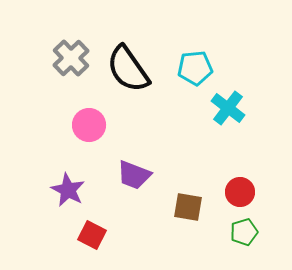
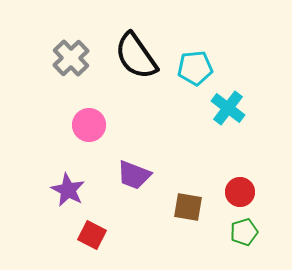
black semicircle: moved 8 px right, 13 px up
